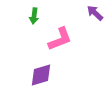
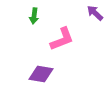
pink L-shape: moved 2 px right
purple diamond: moved 1 px up; rotated 25 degrees clockwise
